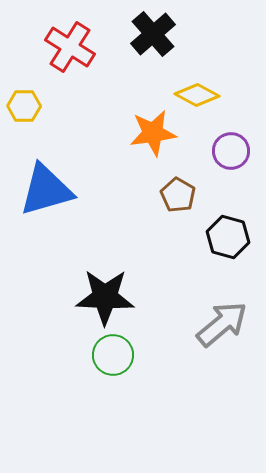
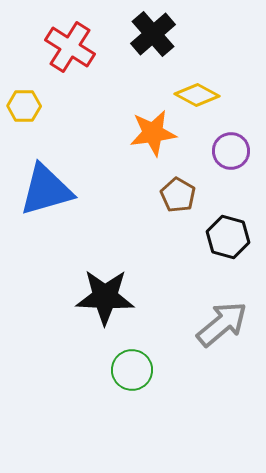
green circle: moved 19 px right, 15 px down
